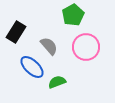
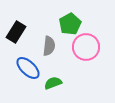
green pentagon: moved 3 px left, 9 px down
gray semicircle: rotated 48 degrees clockwise
blue ellipse: moved 4 px left, 1 px down
green semicircle: moved 4 px left, 1 px down
